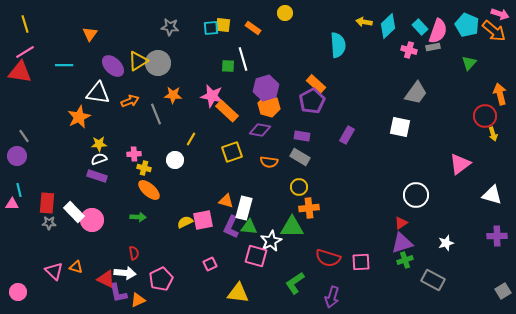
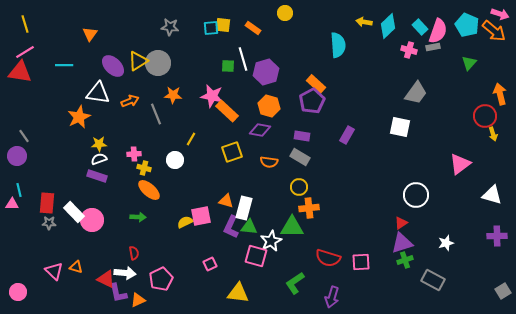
purple hexagon at (266, 88): moved 16 px up
pink square at (203, 220): moved 2 px left, 4 px up
